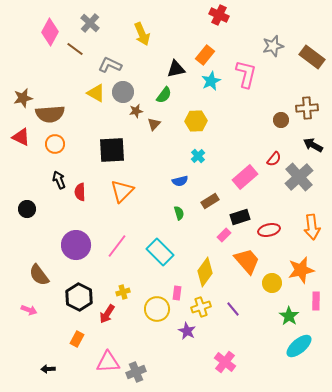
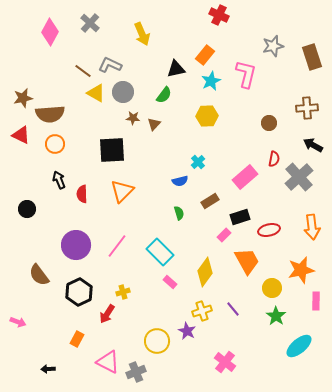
brown line at (75, 49): moved 8 px right, 22 px down
brown rectangle at (312, 57): rotated 35 degrees clockwise
brown star at (136, 111): moved 3 px left, 7 px down; rotated 16 degrees clockwise
brown circle at (281, 120): moved 12 px left, 3 px down
yellow hexagon at (196, 121): moved 11 px right, 5 px up
red triangle at (21, 137): moved 2 px up
cyan cross at (198, 156): moved 6 px down
red semicircle at (274, 159): rotated 28 degrees counterclockwise
red semicircle at (80, 192): moved 2 px right, 2 px down
orange trapezoid at (247, 261): rotated 12 degrees clockwise
yellow circle at (272, 283): moved 5 px down
pink rectangle at (177, 293): moved 7 px left, 11 px up; rotated 56 degrees counterclockwise
black hexagon at (79, 297): moved 5 px up; rotated 8 degrees clockwise
yellow cross at (201, 307): moved 1 px right, 4 px down
yellow circle at (157, 309): moved 32 px down
pink arrow at (29, 310): moved 11 px left, 12 px down
green star at (289, 316): moved 13 px left
pink triangle at (108, 362): rotated 30 degrees clockwise
